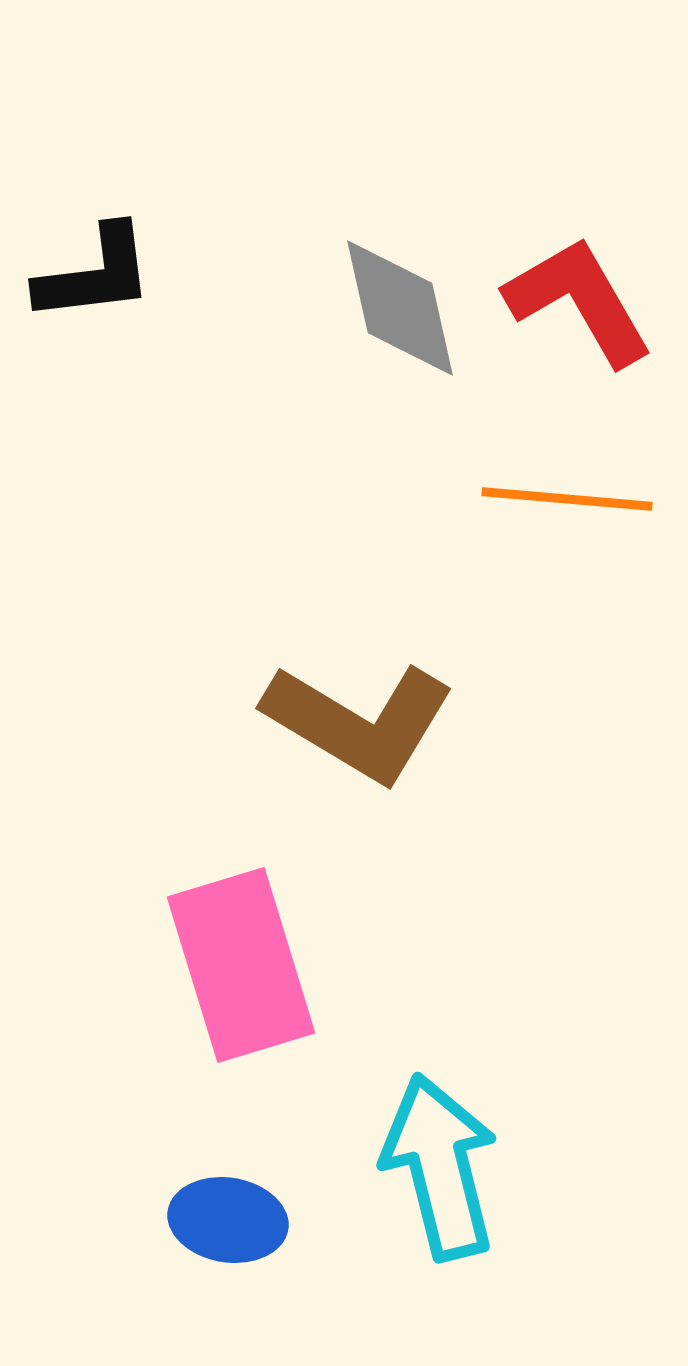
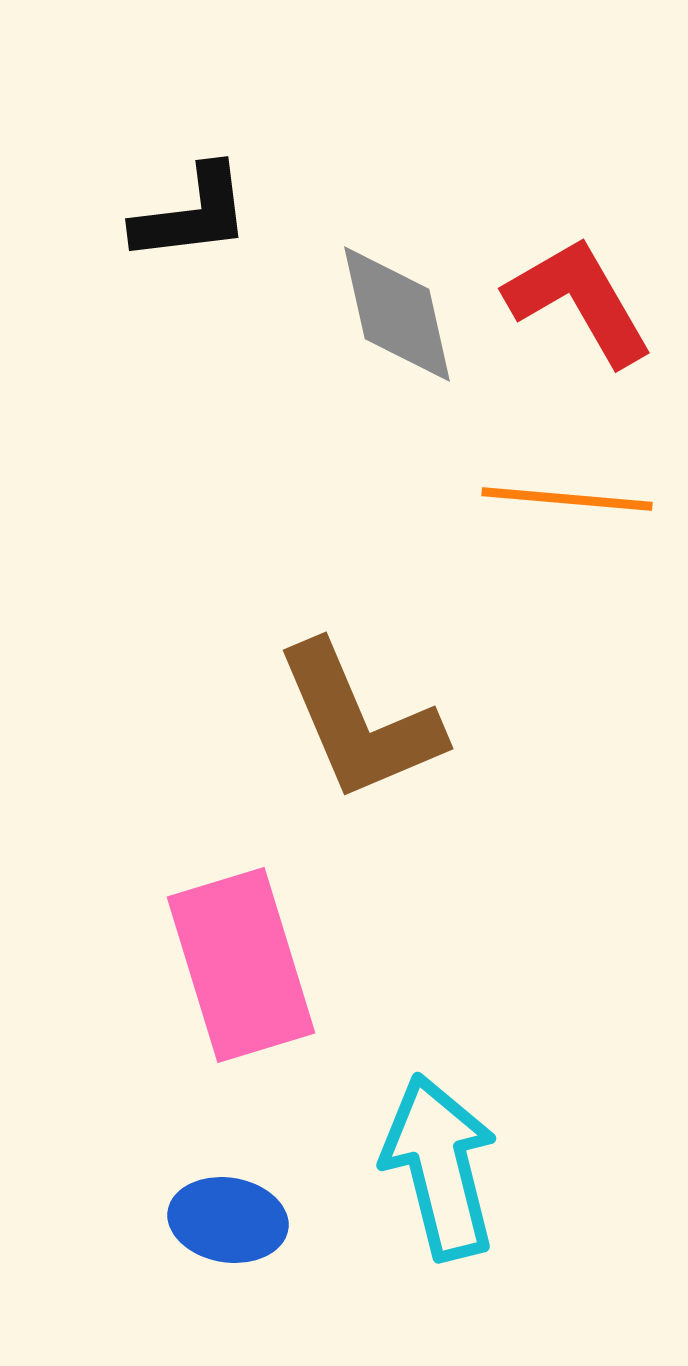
black L-shape: moved 97 px right, 60 px up
gray diamond: moved 3 px left, 6 px down
brown L-shape: rotated 36 degrees clockwise
